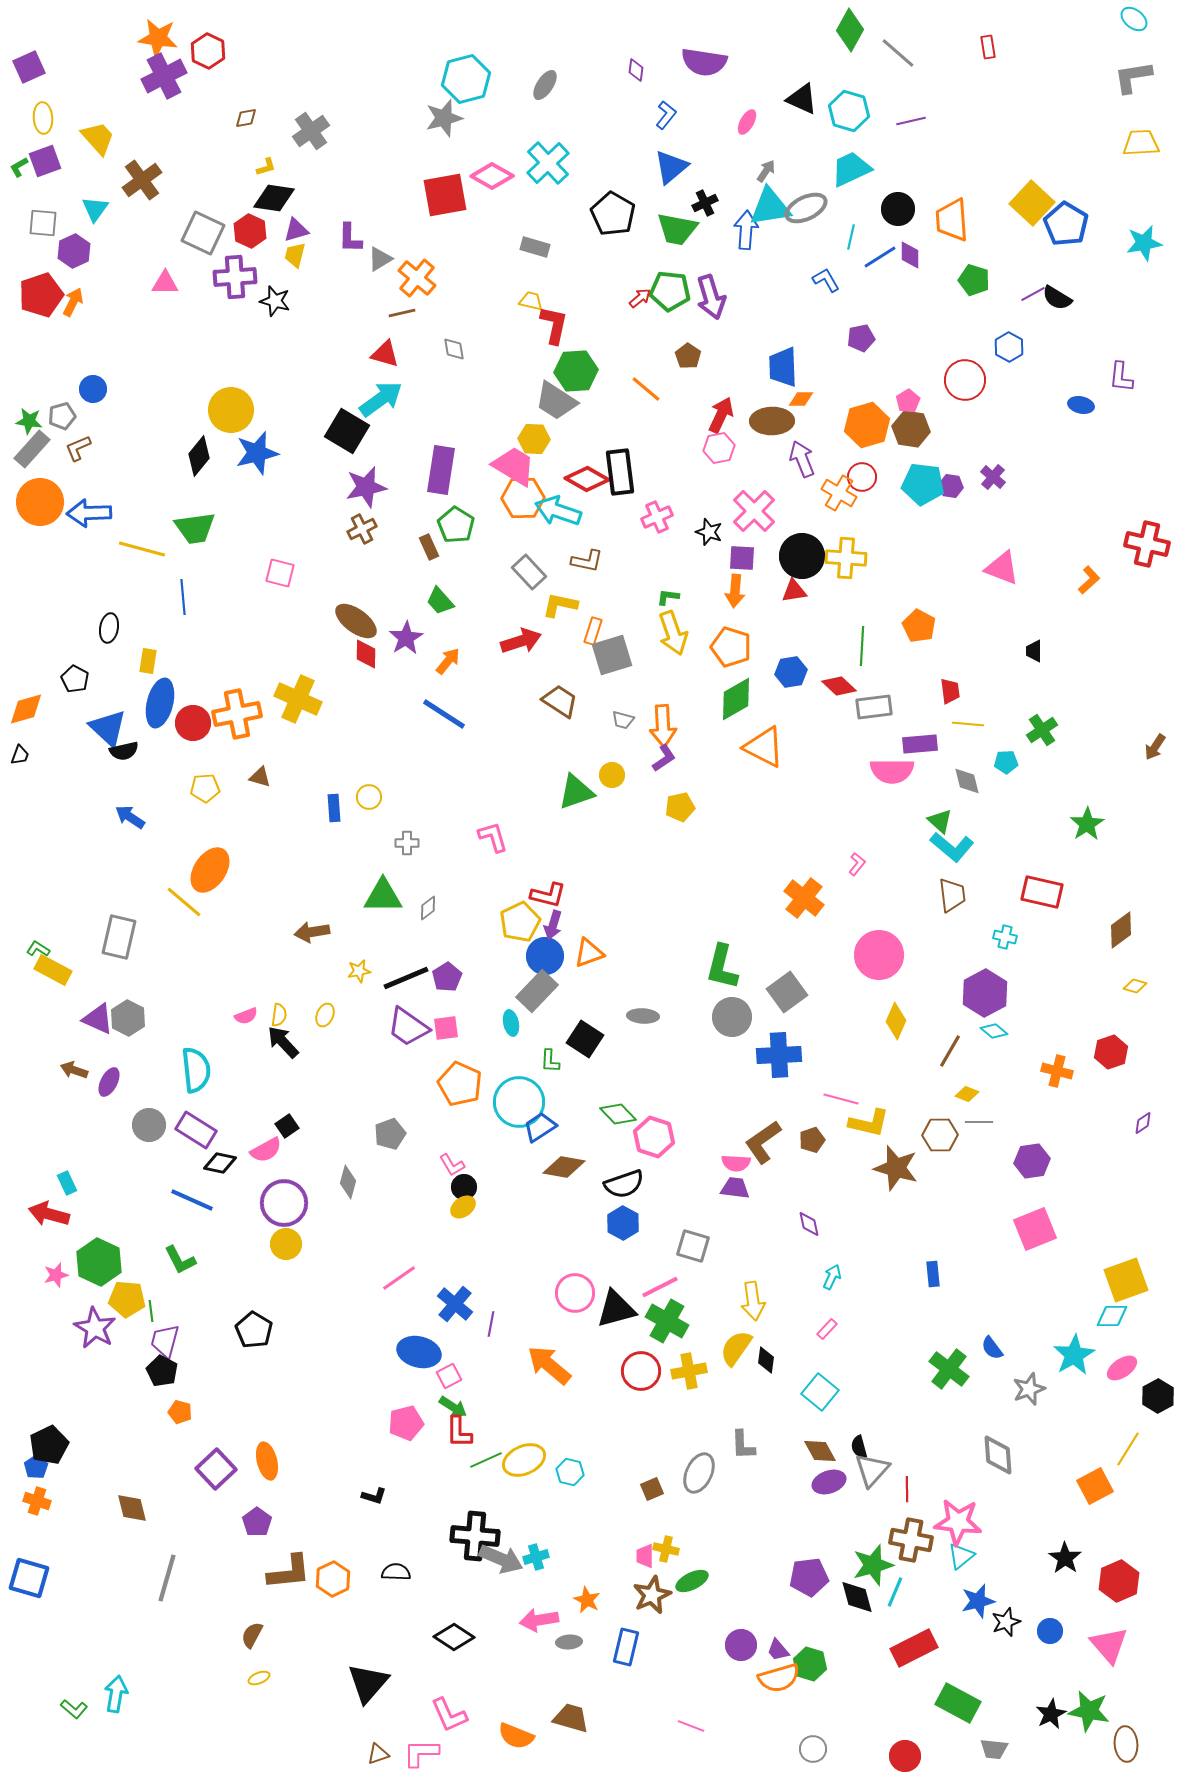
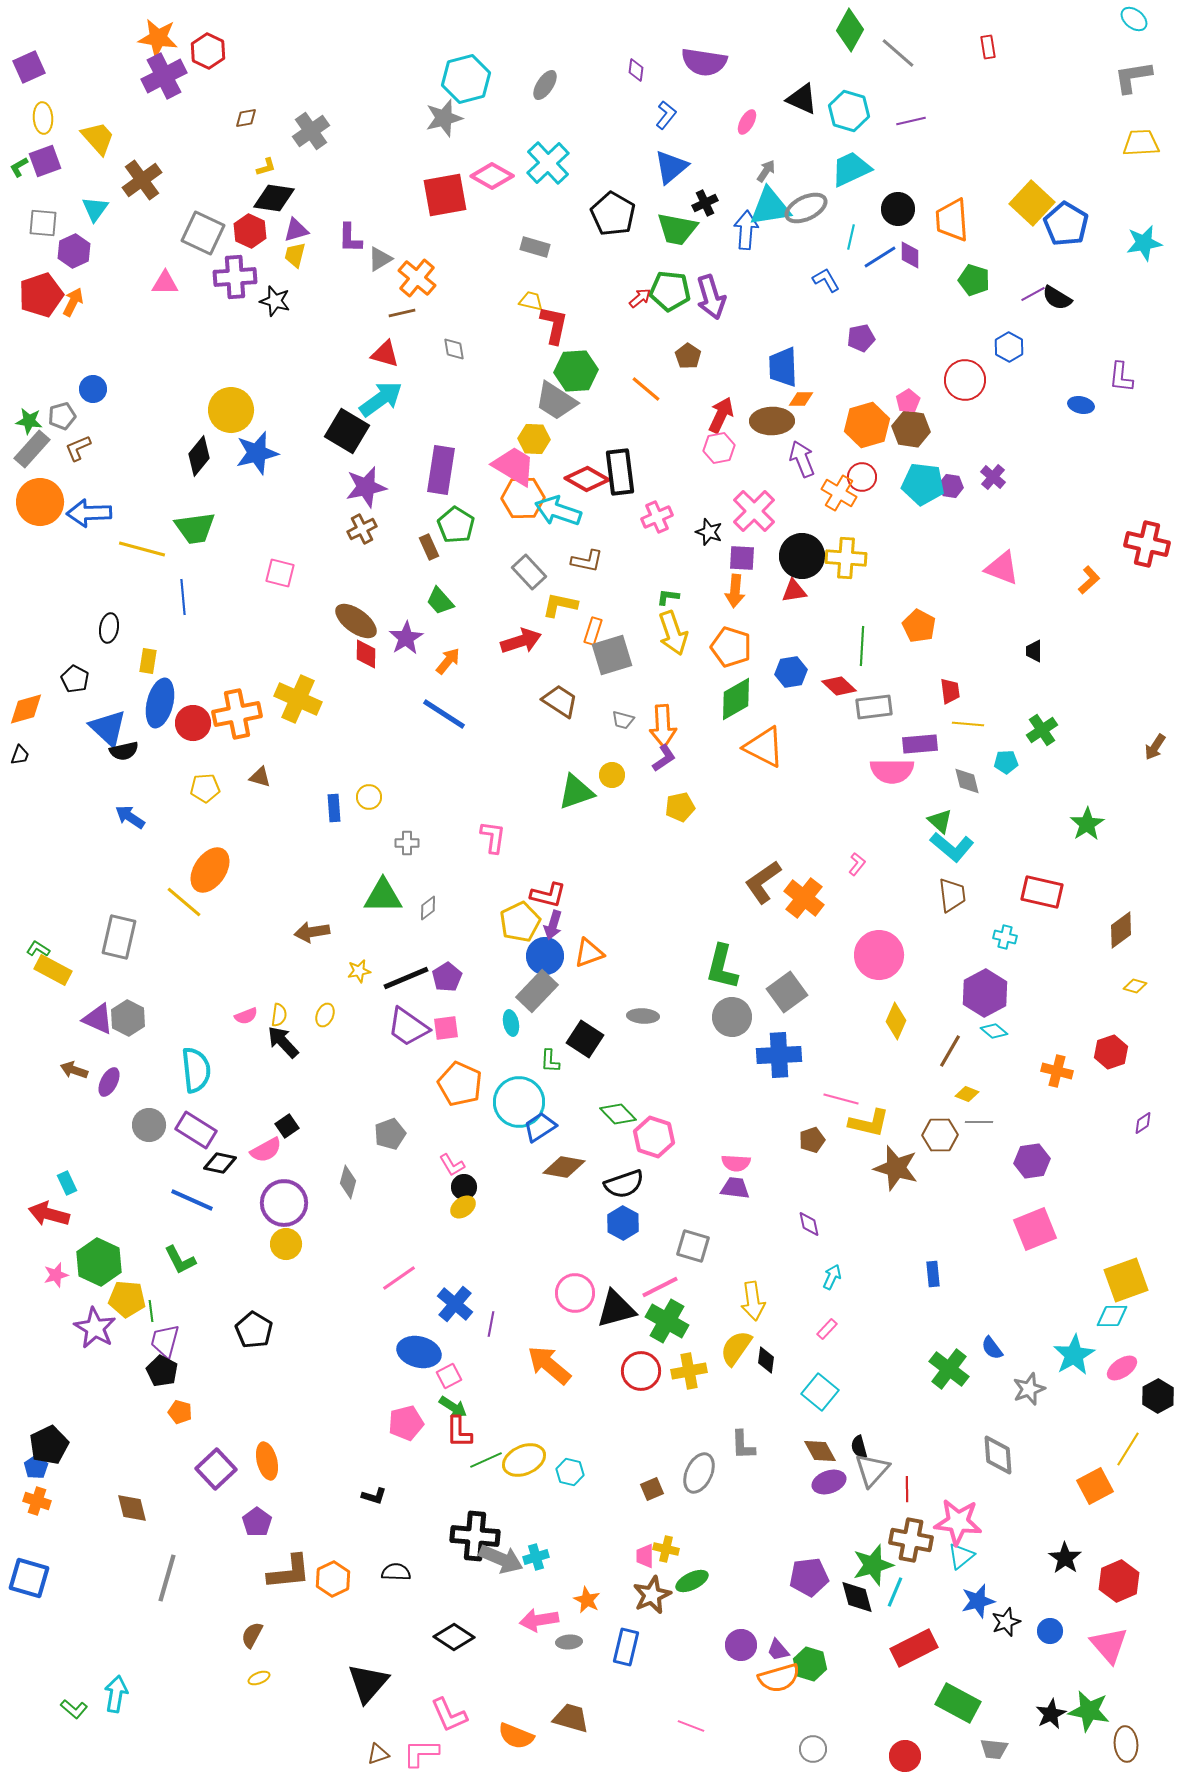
pink L-shape at (493, 837): rotated 24 degrees clockwise
brown L-shape at (763, 1142): moved 260 px up
